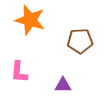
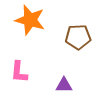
brown pentagon: moved 2 px left, 4 px up
purple triangle: moved 1 px right
